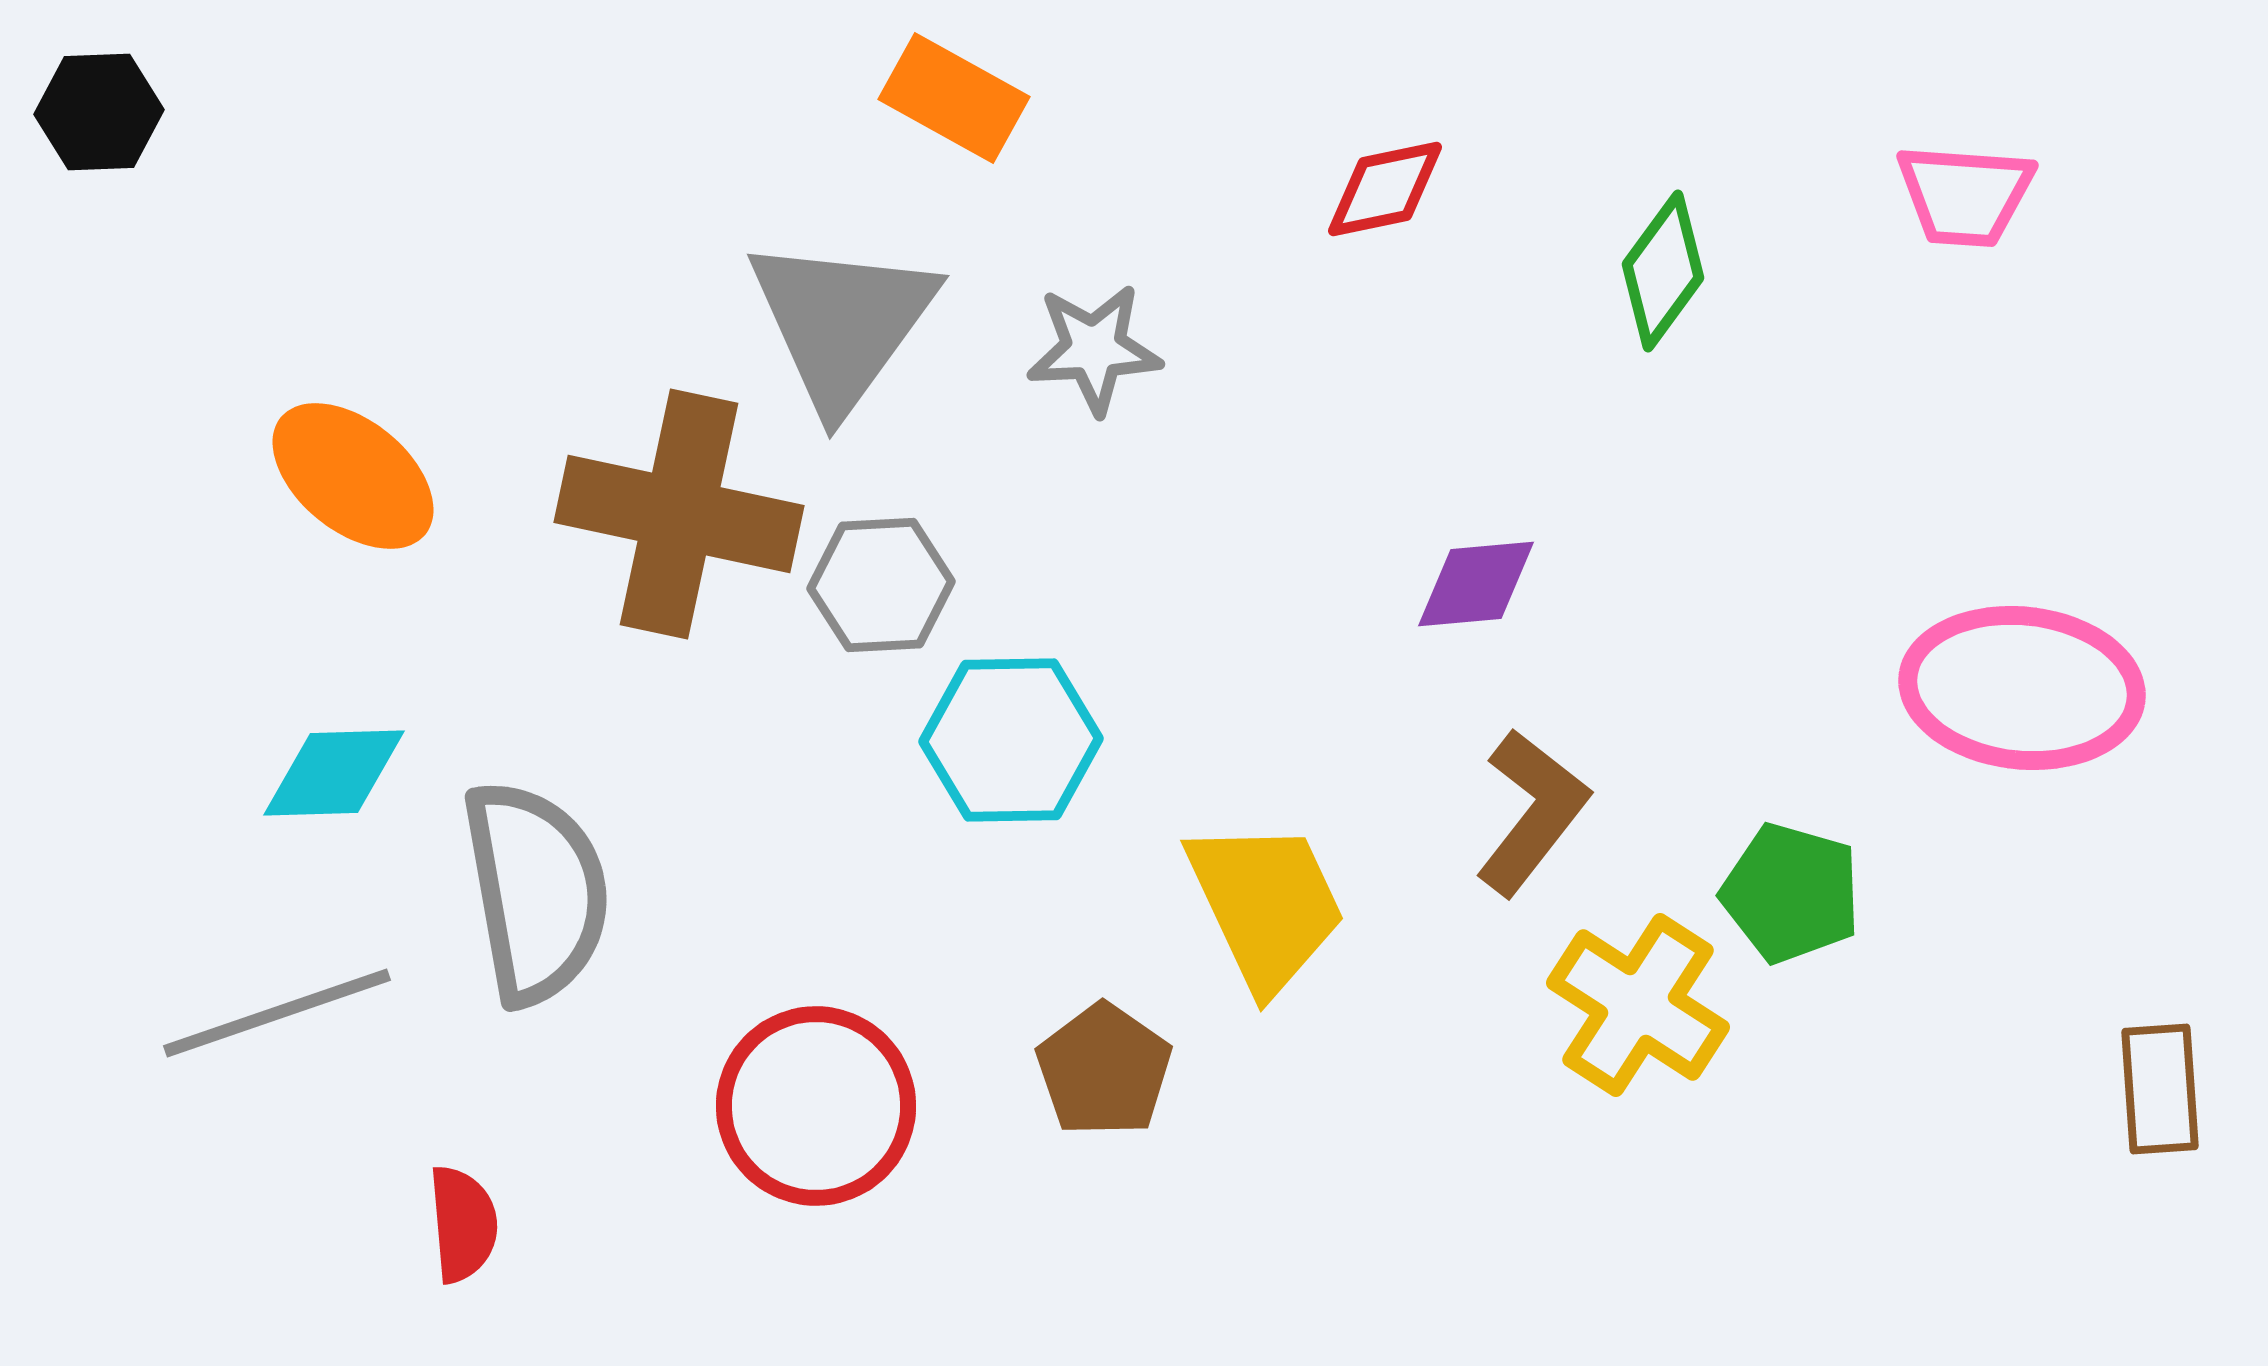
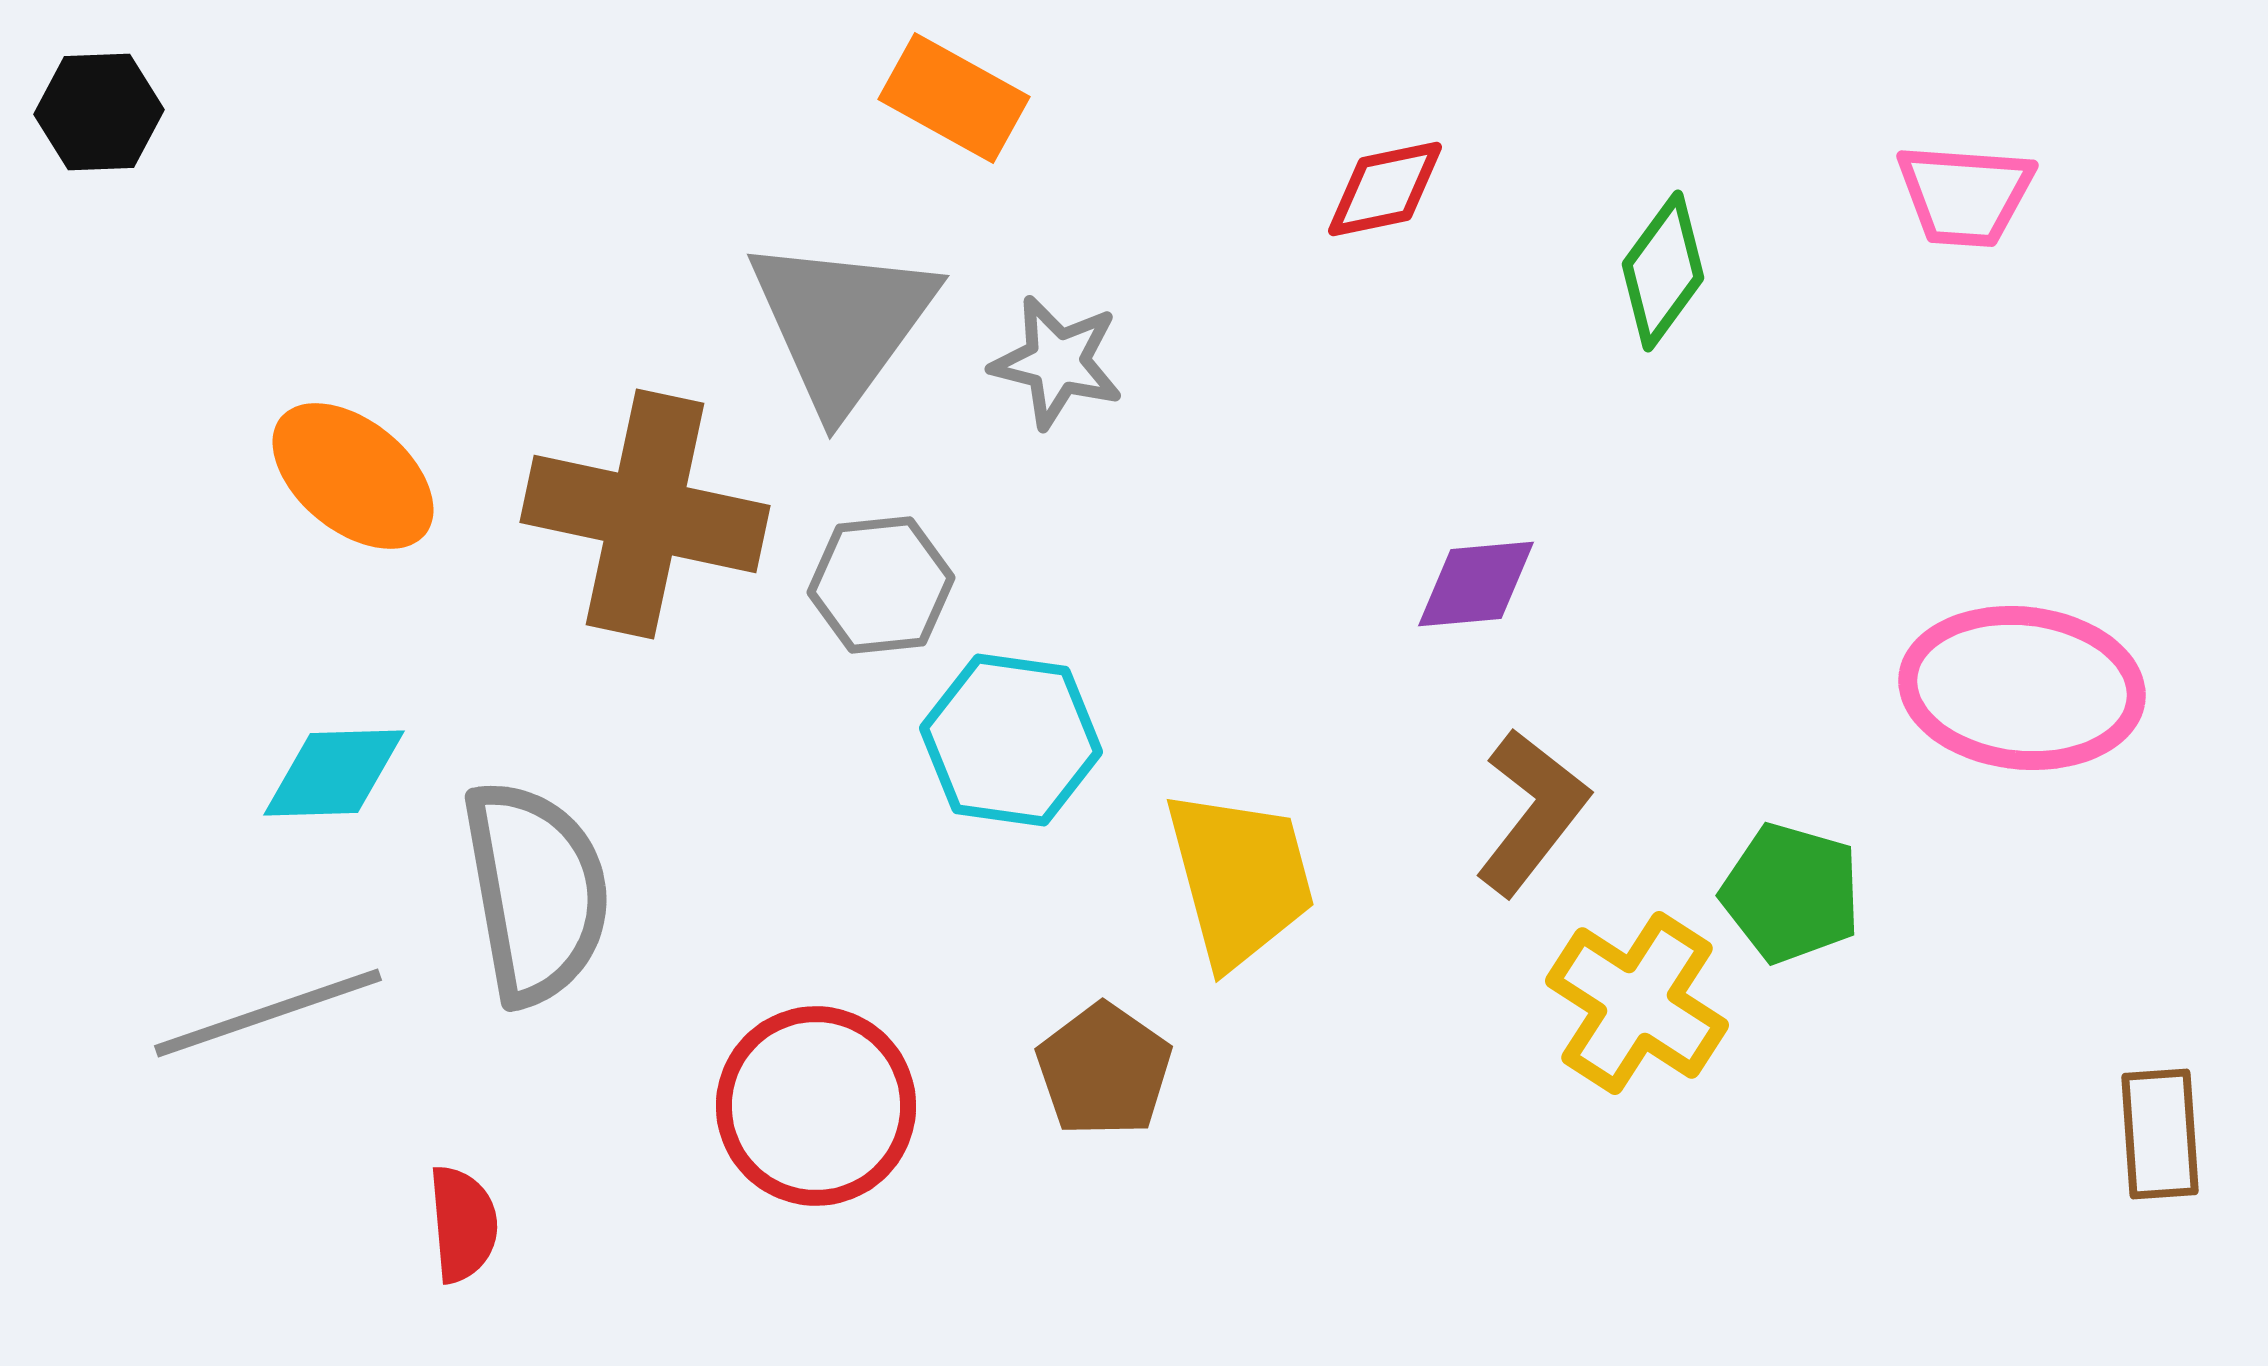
gray star: moved 37 px left, 13 px down; rotated 17 degrees clockwise
brown cross: moved 34 px left
gray hexagon: rotated 3 degrees counterclockwise
cyan hexagon: rotated 9 degrees clockwise
yellow trapezoid: moved 26 px left, 27 px up; rotated 10 degrees clockwise
yellow cross: moved 1 px left, 2 px up
gray line: moved 9 px left
brown rectangle: moved 45 px down
